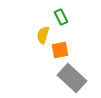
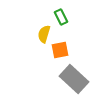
yellow semicircle: moved 1 px right, 1 px up
gray rectangle: moved 2 px right, 1 px down
